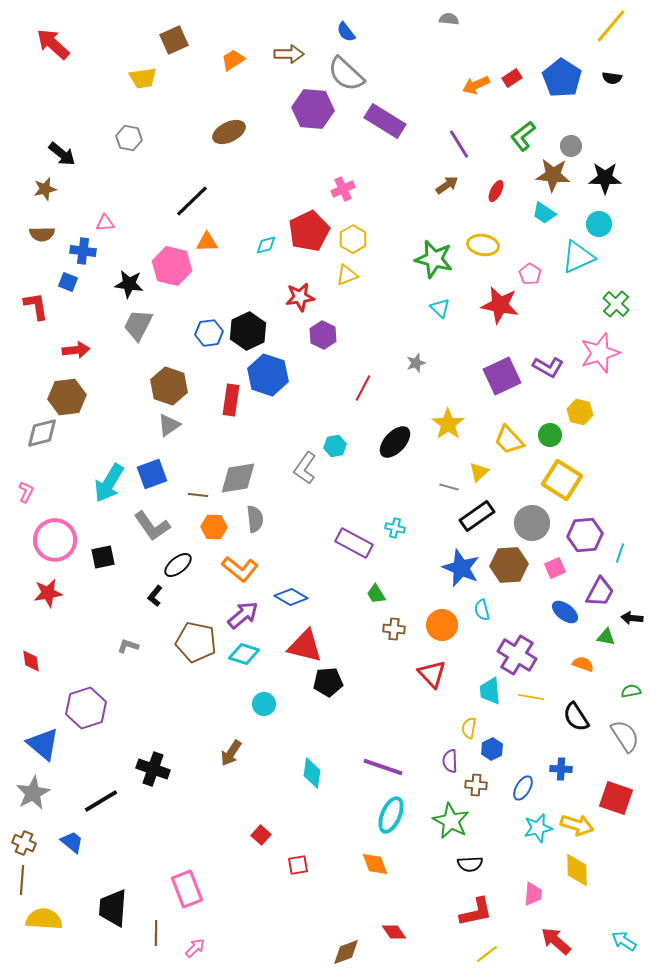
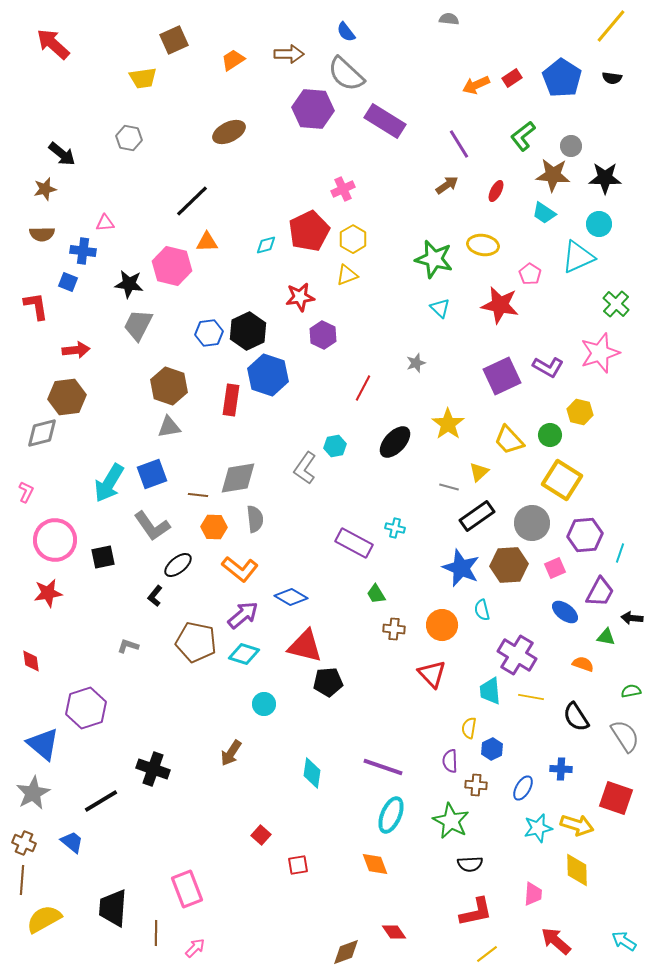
gray triangle at (169, 425): moved 2 px down; rotated 25 degrees clockwise
yellow semicircle at (44, 919): rotated 33 degrees counterclockwise
